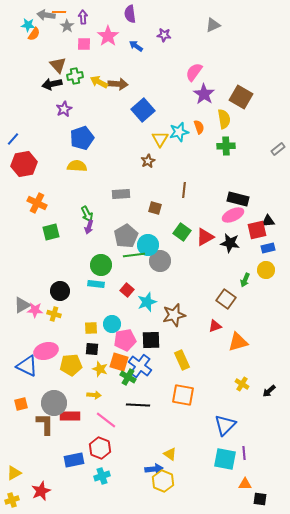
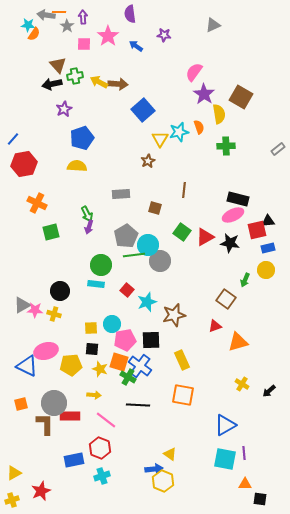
yellow semicircle at (224, 119): moved 5 px left, 5 px up
blue triangle at (225, 425): rotated 15 degrees clockwise
